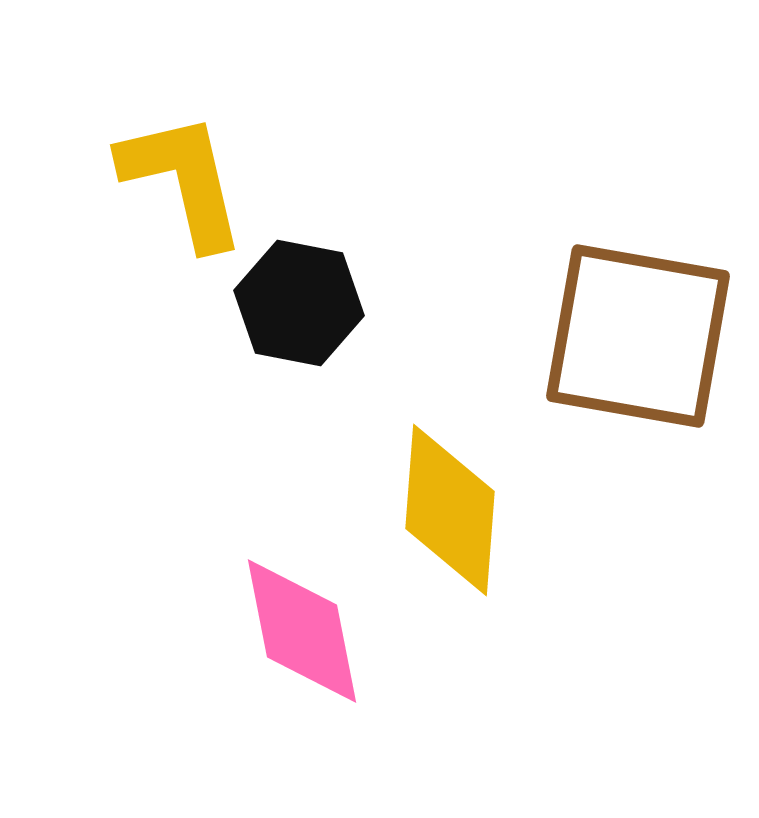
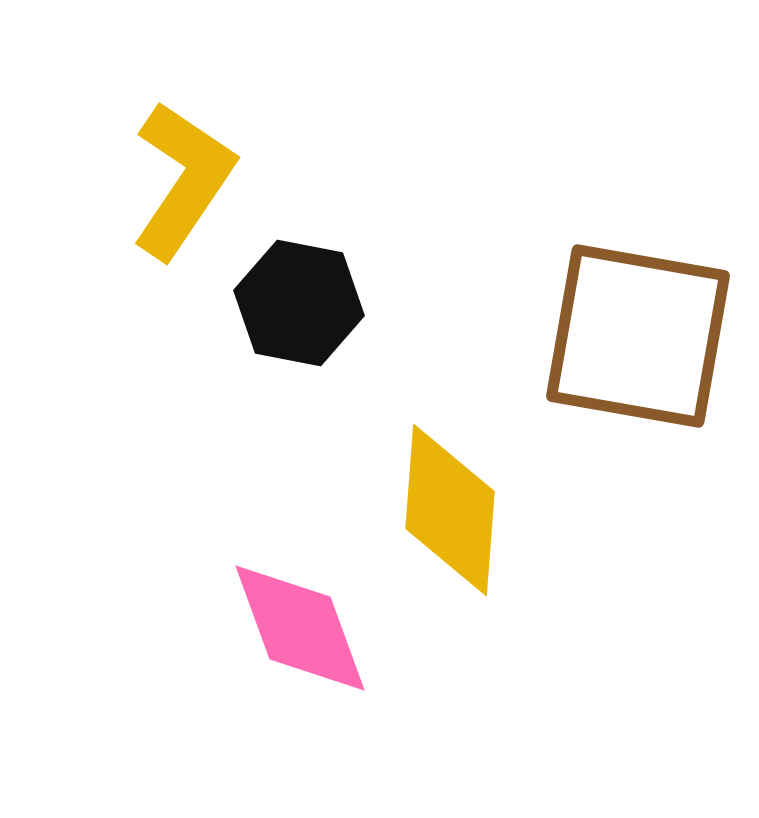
yellow L-shape: rotated 47 degrees clockwise
pink diamond: moved 2 px left, 3 px up; rotated 9 degrees counterclockwise
